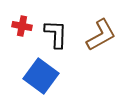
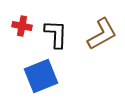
brown L-shape: moved 1 px right, 1 px up
blue square: rotated 32 degrees clockwise
